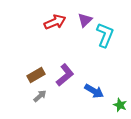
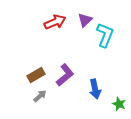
blue arrow: moved 1 px right, 2 px up; rotated 48 degrees clockwise
green star: moved 1 px left, 1 px up
